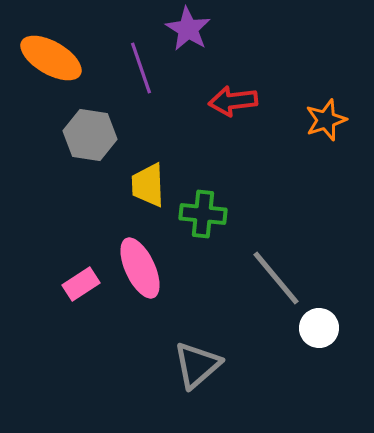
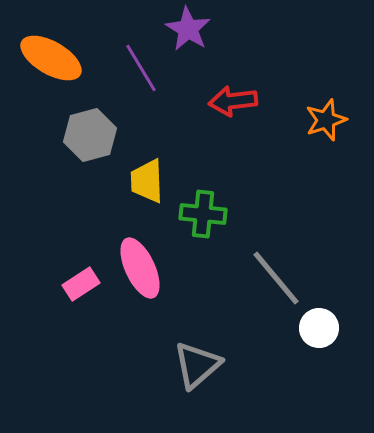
purple line: rotated 12 degrees counterclockwise
gray hexagon: rotated 24 degrees counterclockwise
yellow trapezoid: moved 1 px left, 4 px up
